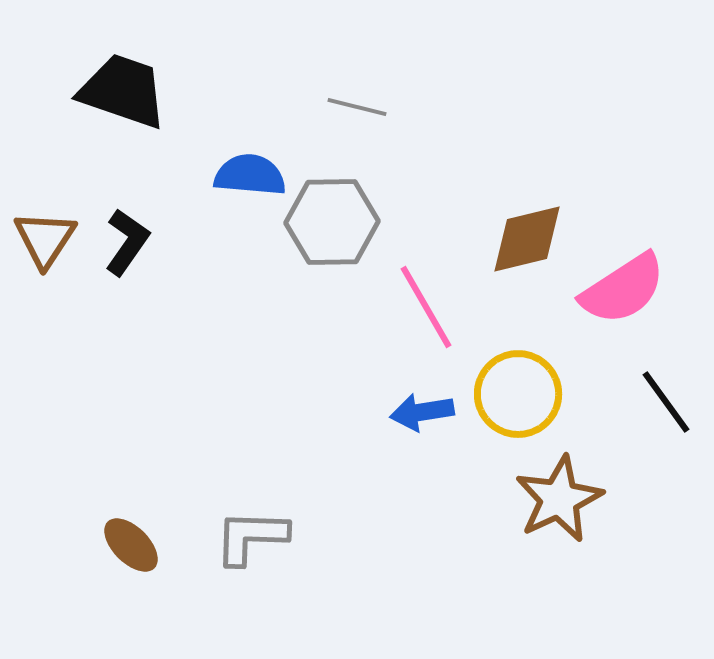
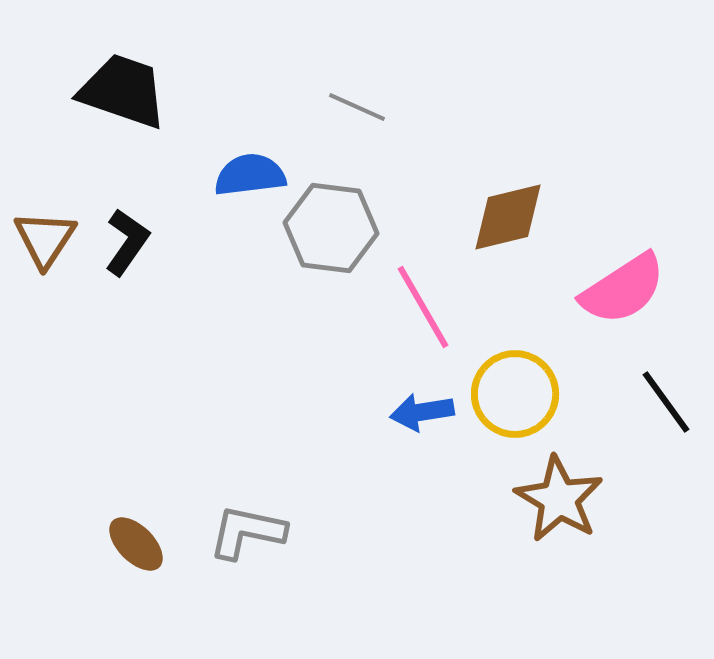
gray line: rotated 10 degrees clockwise
blue semicircle: rotated 12 degrees counterclockwise
gray hexagon: moved 1 px left, 6 px down; rotated 8 degrees clockwise
brown diamond: moved 19 px left, 22 px up
pink line: moved 3 px left
yellow circle: moved 3 px left
brown star: rotated 16 degrees counterclockwise
gray L-shape: moved 4 px left, 5 px up; rotated 10 degrees clockwise
brown ellipse: moved 5 px right, 1 px up
